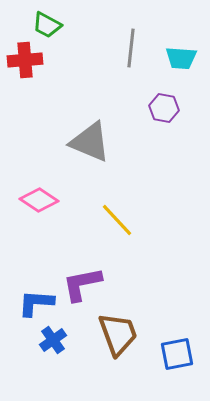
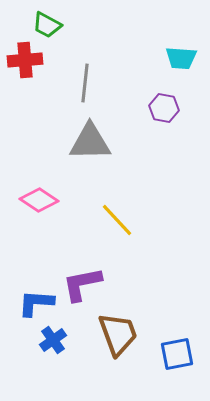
gray line: moved 46 px left, 35 px down
gray triangle: rotated 24 degrees counterclockwise
